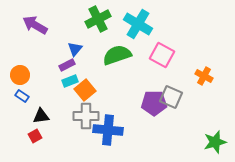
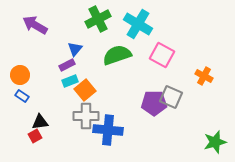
black triangle: moved 1 px left, 6 px down
